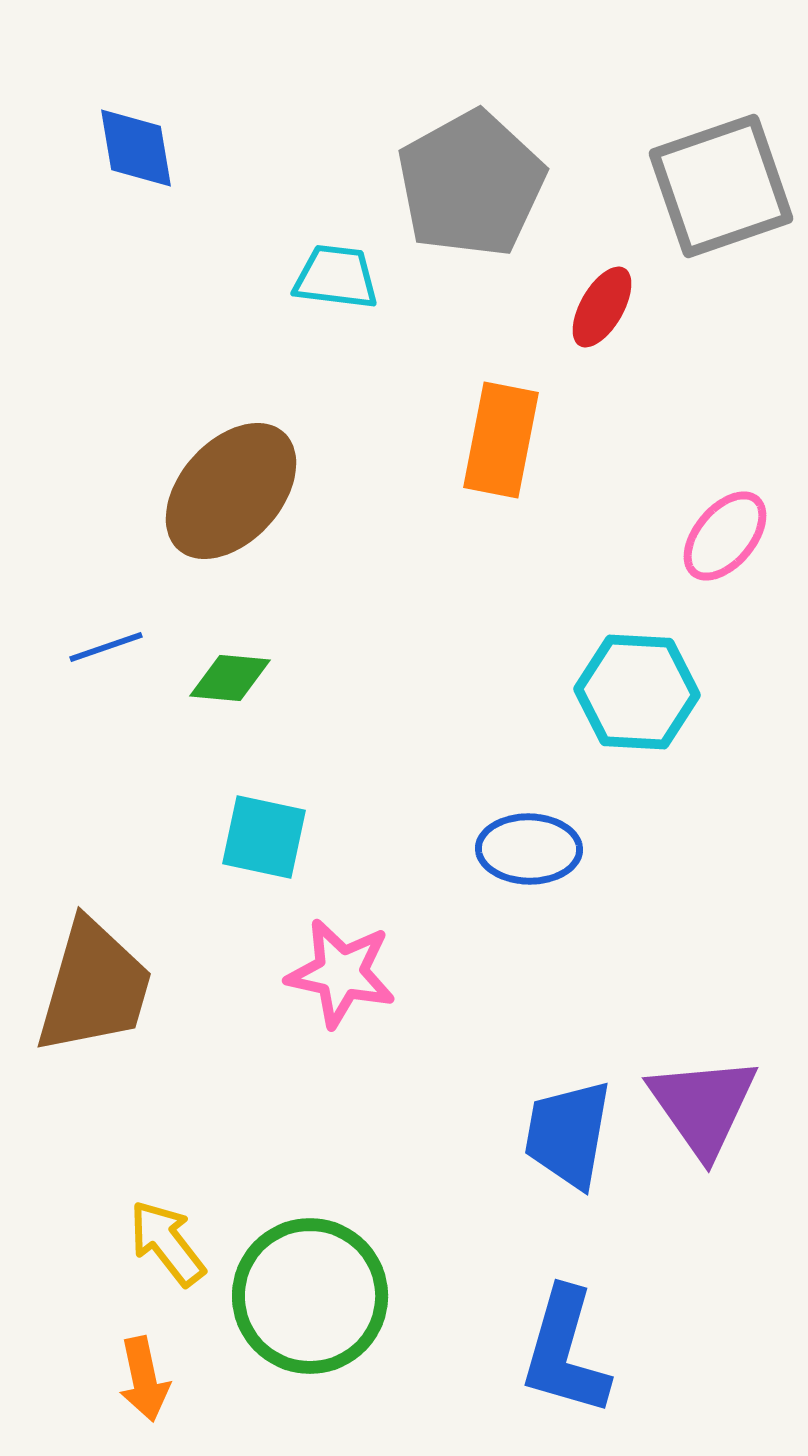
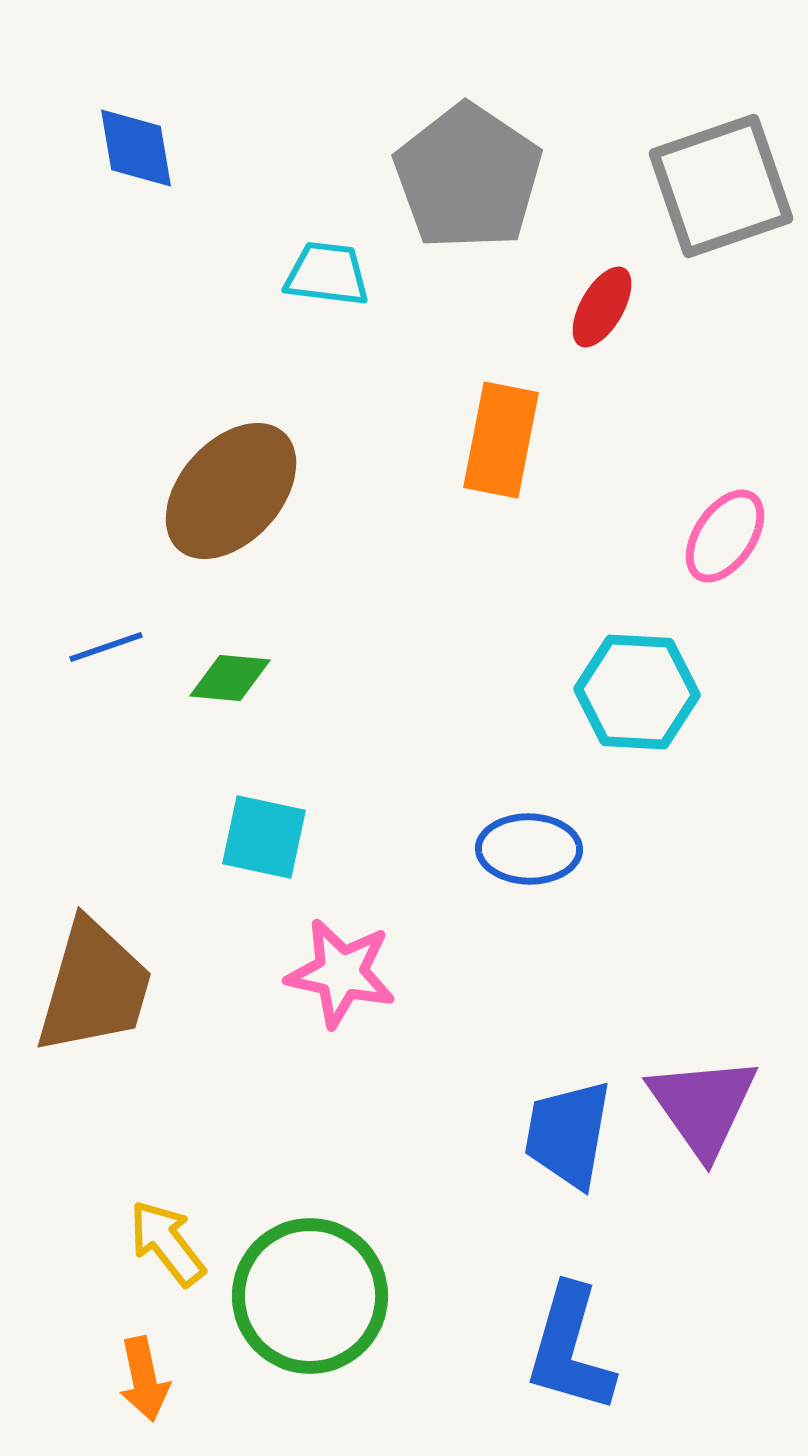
gray pentagon: moved 3 px left, 7 px up; rotated 9 degrees counterclockwise
cyan trapezoid: moved 9 px left, 3 px up
pink ellipse: rotated 6 degrees counterclockwise
blue L-shape: moved 5 px right, 3 px up
